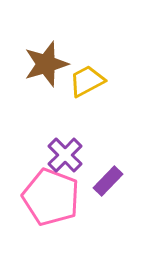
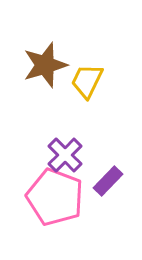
brown star: moved 1 px left, 1 px down
yellow trapezoid: rotated 36 degrees counterclockwise
pink pentagon: moved 4 px right
